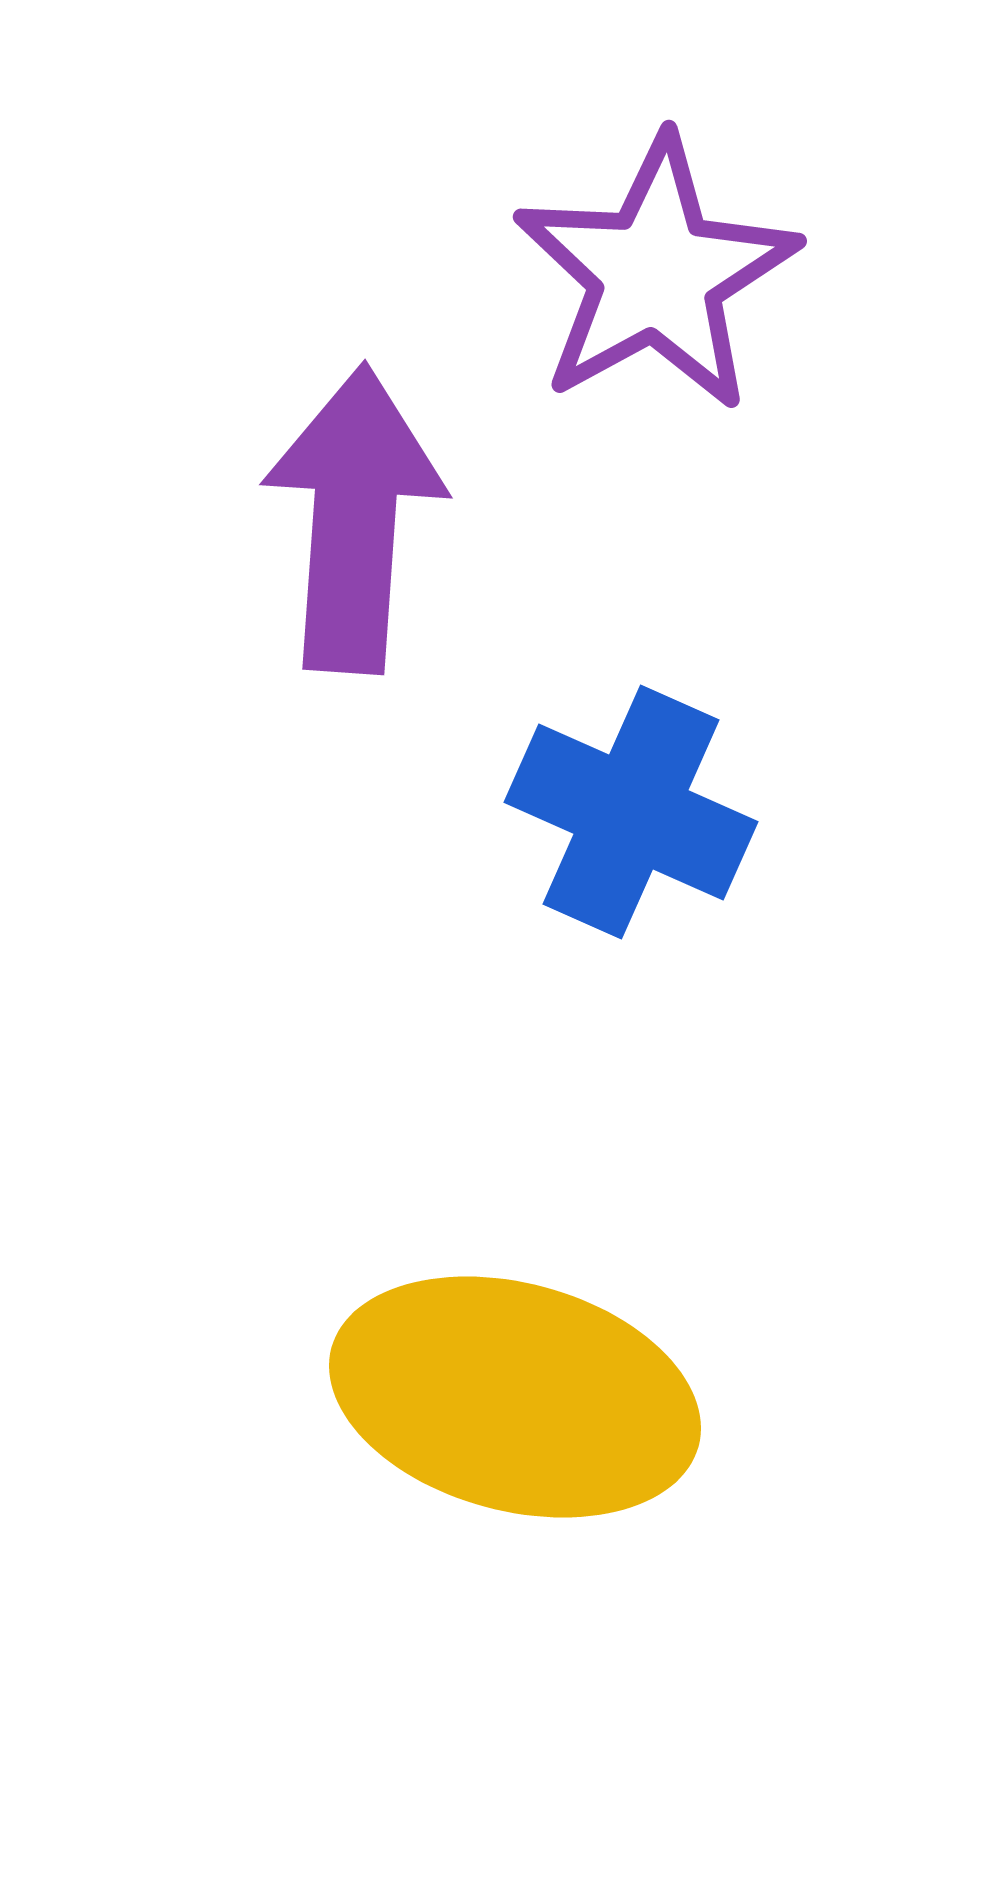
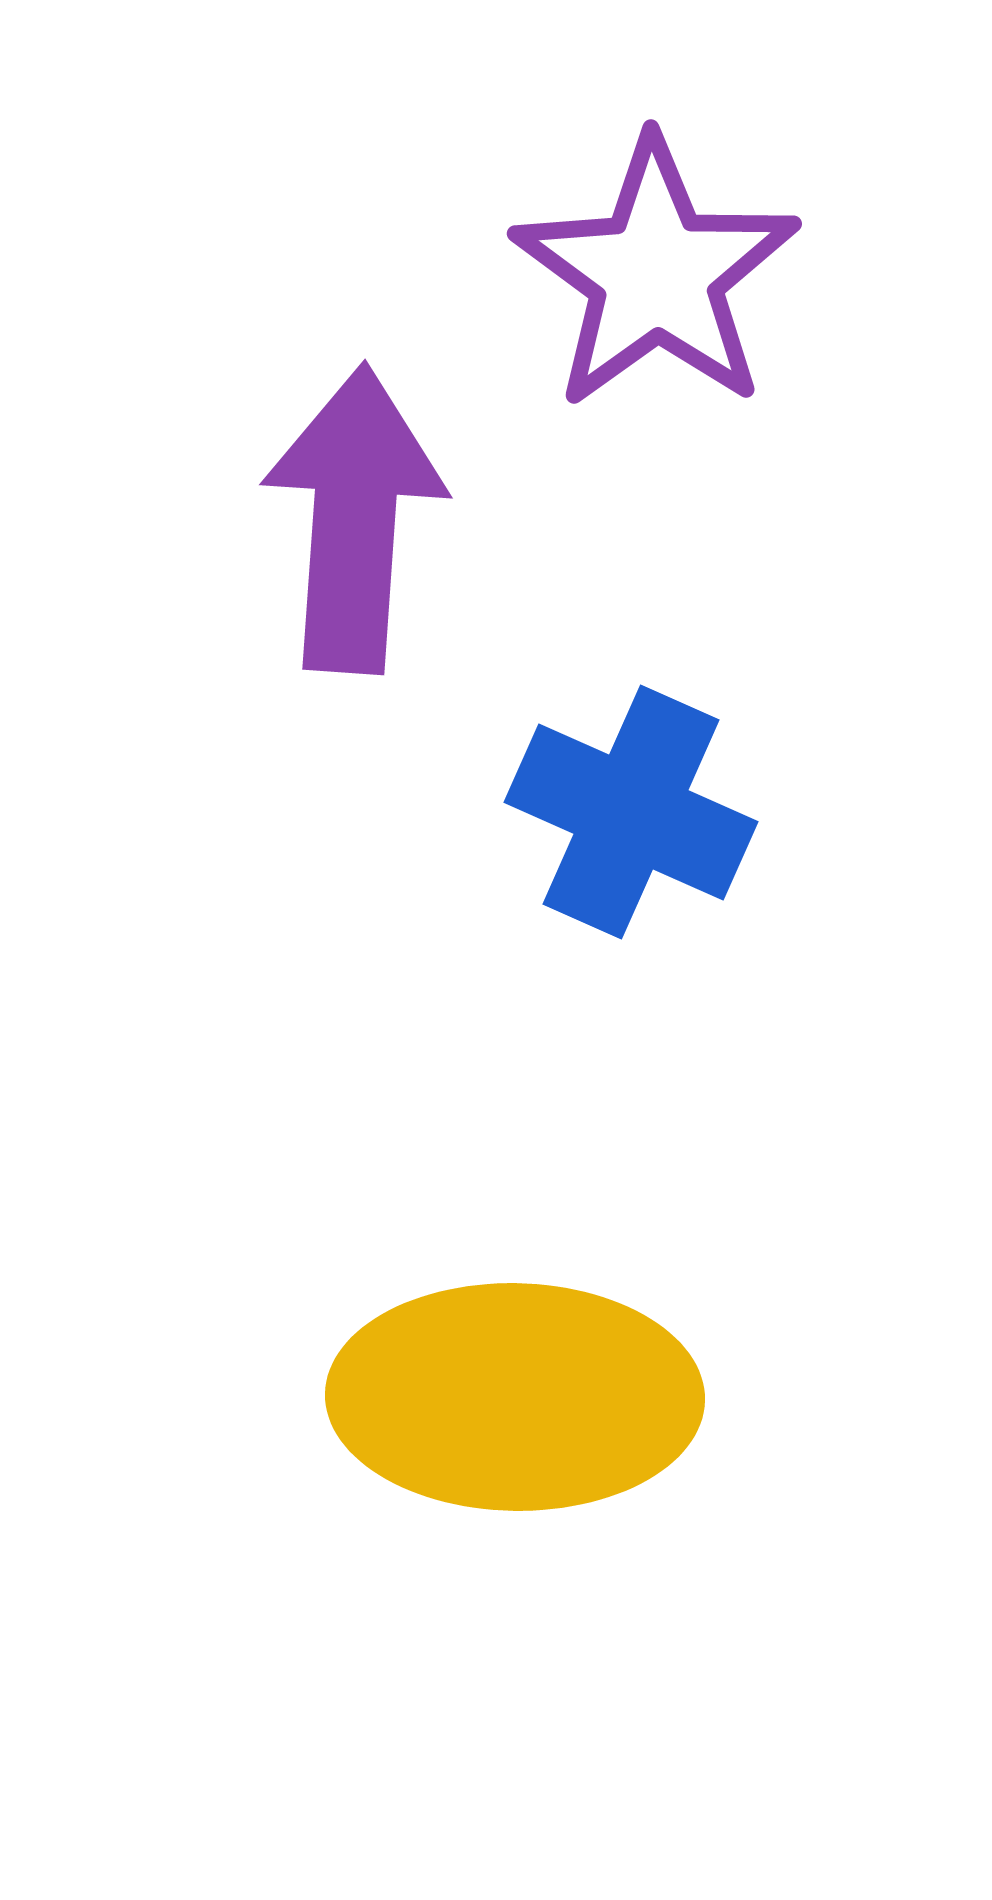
purple star: rotated 7 degrees counterclockwise
yellow ellipse: rotated 14 degrees counterclockwise
